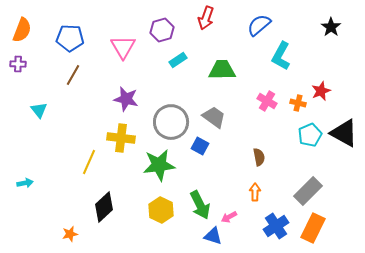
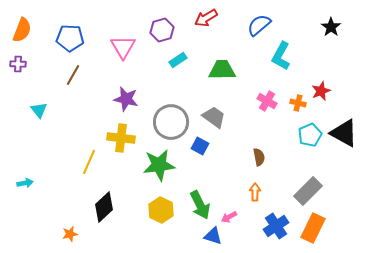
red arrow: rotated 40 degrees clockwise
